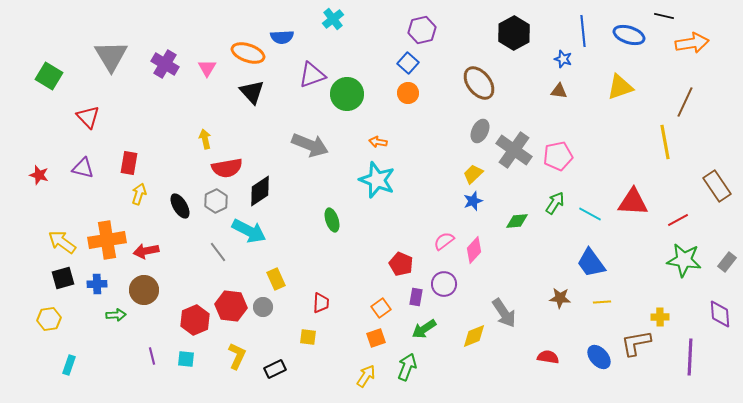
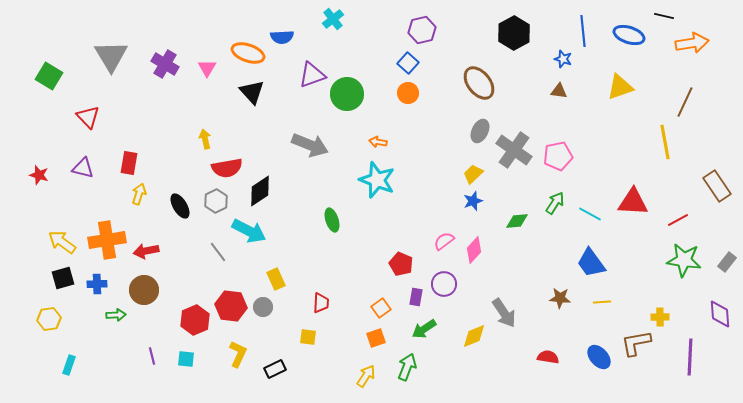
yellow L-shape at (237, 356): moved 1 px right, 2 px up
